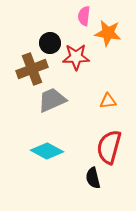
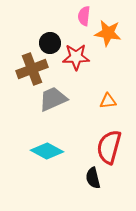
gray trapezoid: moved 1 px right, 1 px up
